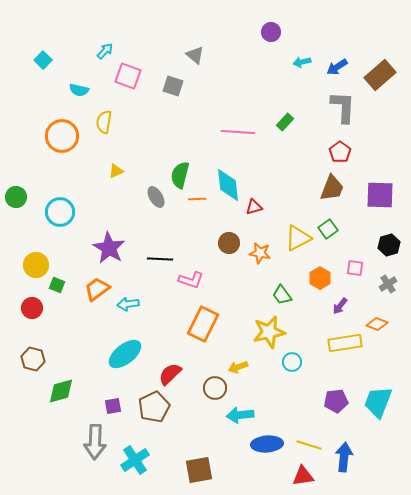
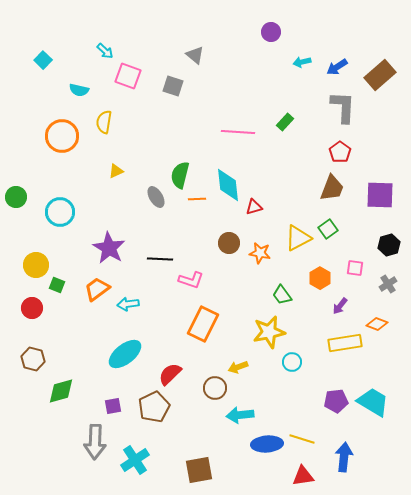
cyan arrow at (105, 51): rotated 90 degrees clockwise
cyan trapezoid at (378, 402): moved 5 px left; rotated 100 degrees clockwise
yellow line at (309, 445): moved 7 px left, 6 px up
